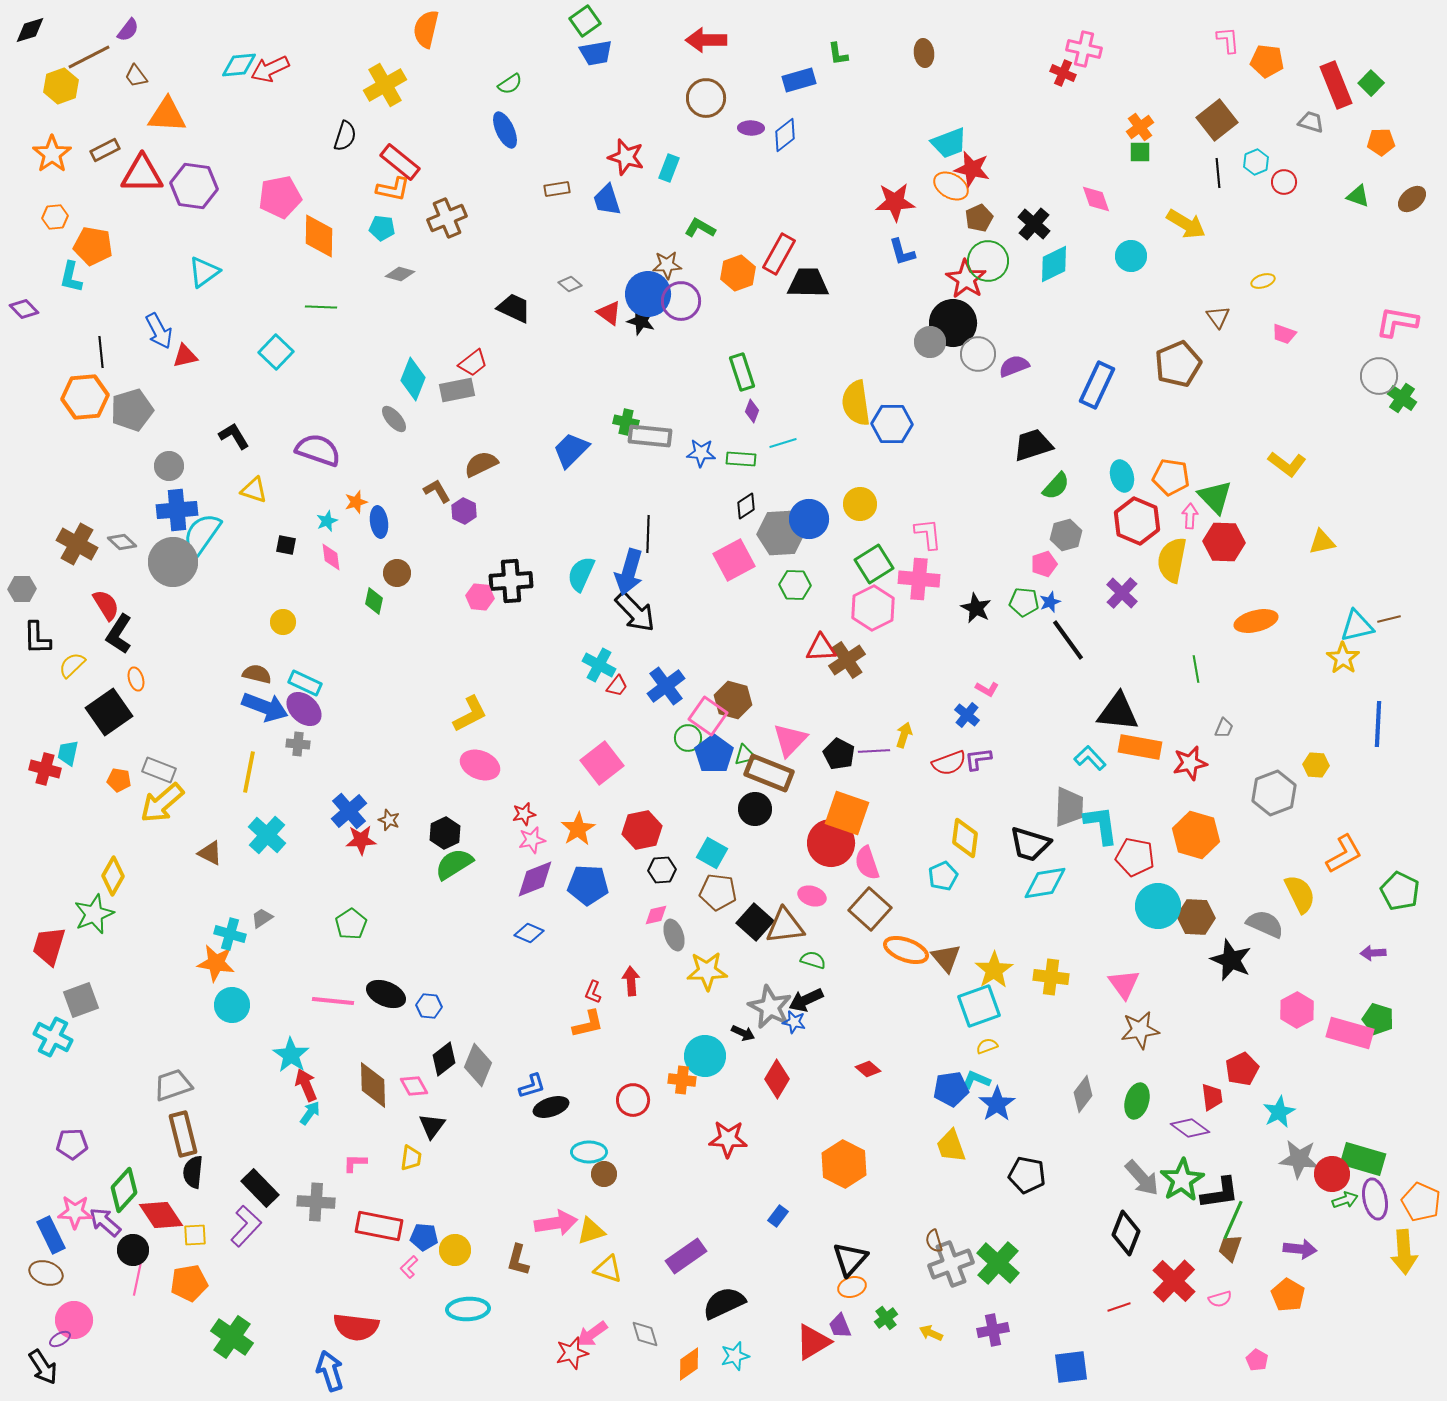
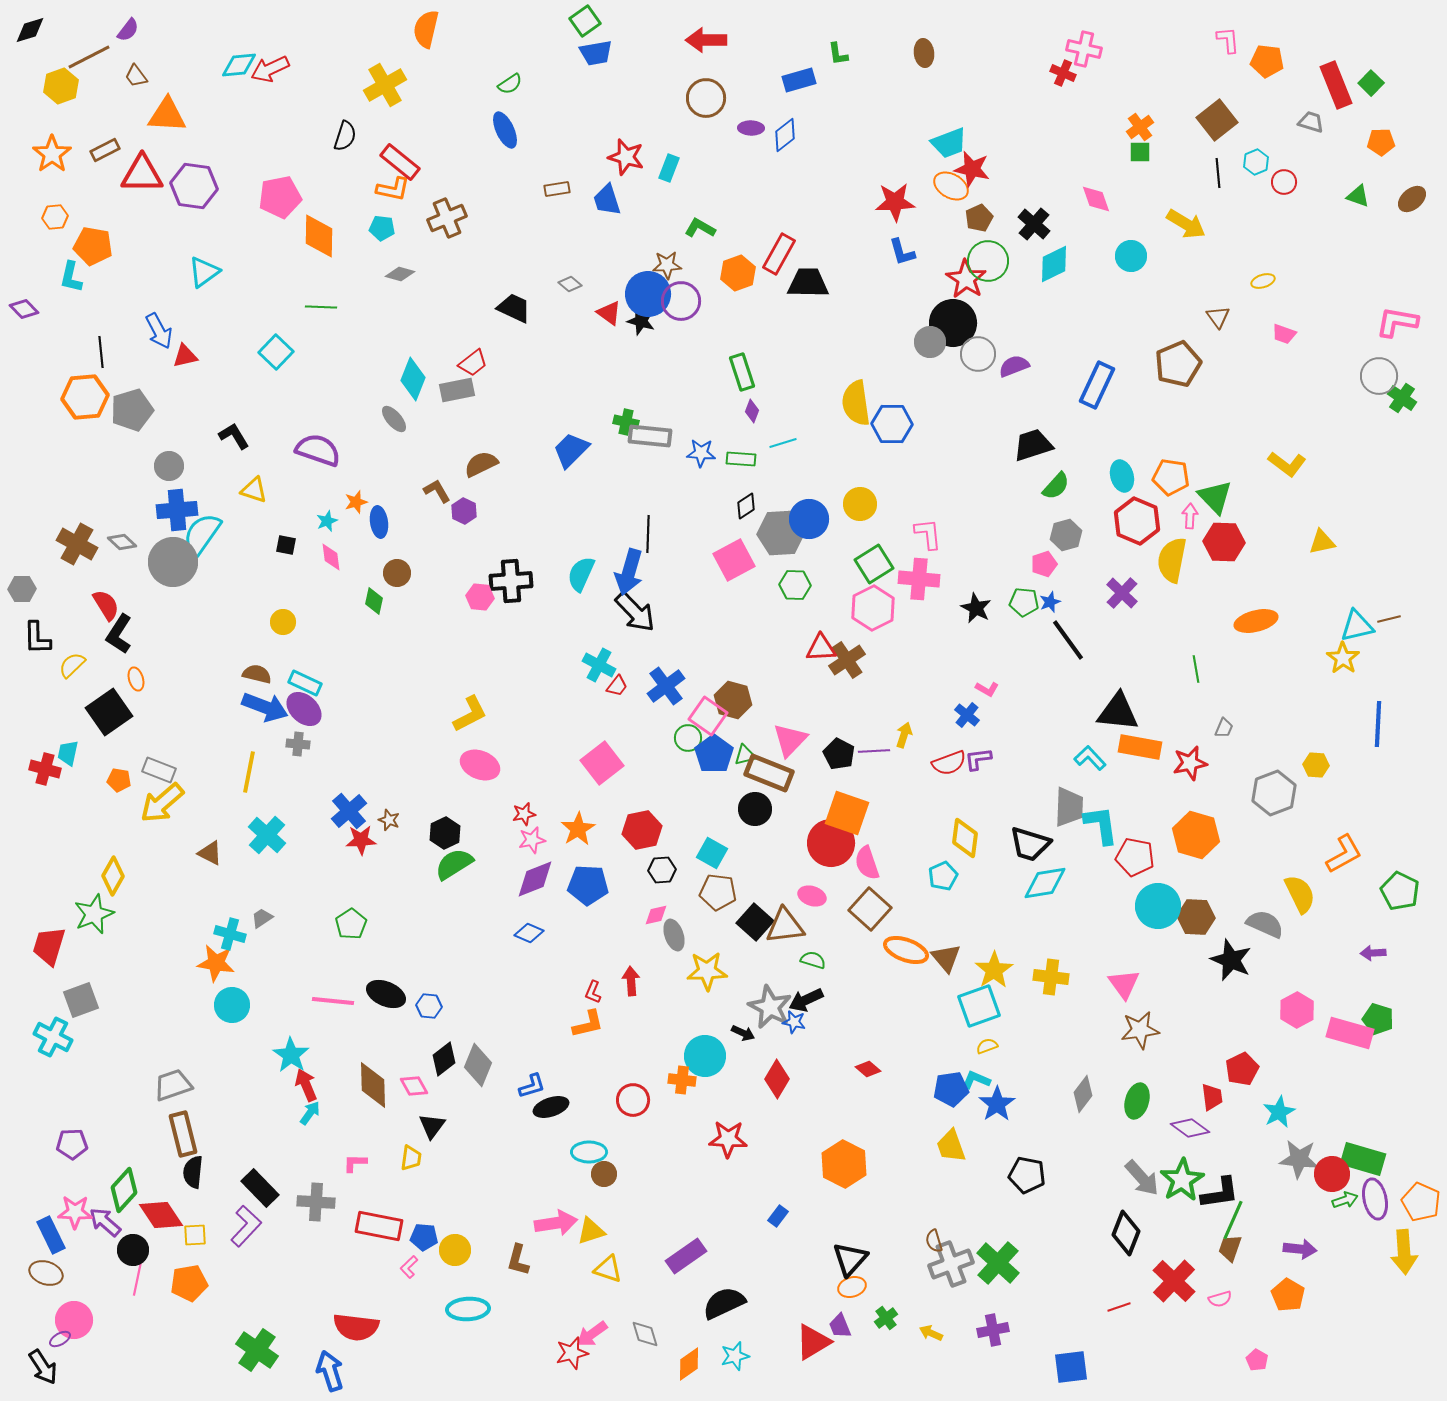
green cross at (232, 1337): moved 25 px right, 13 px down
